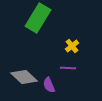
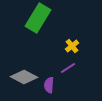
purple line: rotated 35 degrees counterclockwise
gray diamond: rotated 16 degrees counterclockwise
purple semicircle: rotated 28 degrees clockwise
